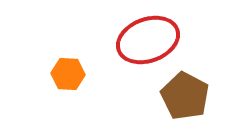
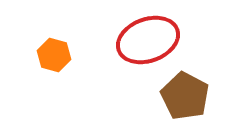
orange hexagon: moved 14 px left, 19 px up; rotated 12 degrees clockwise
